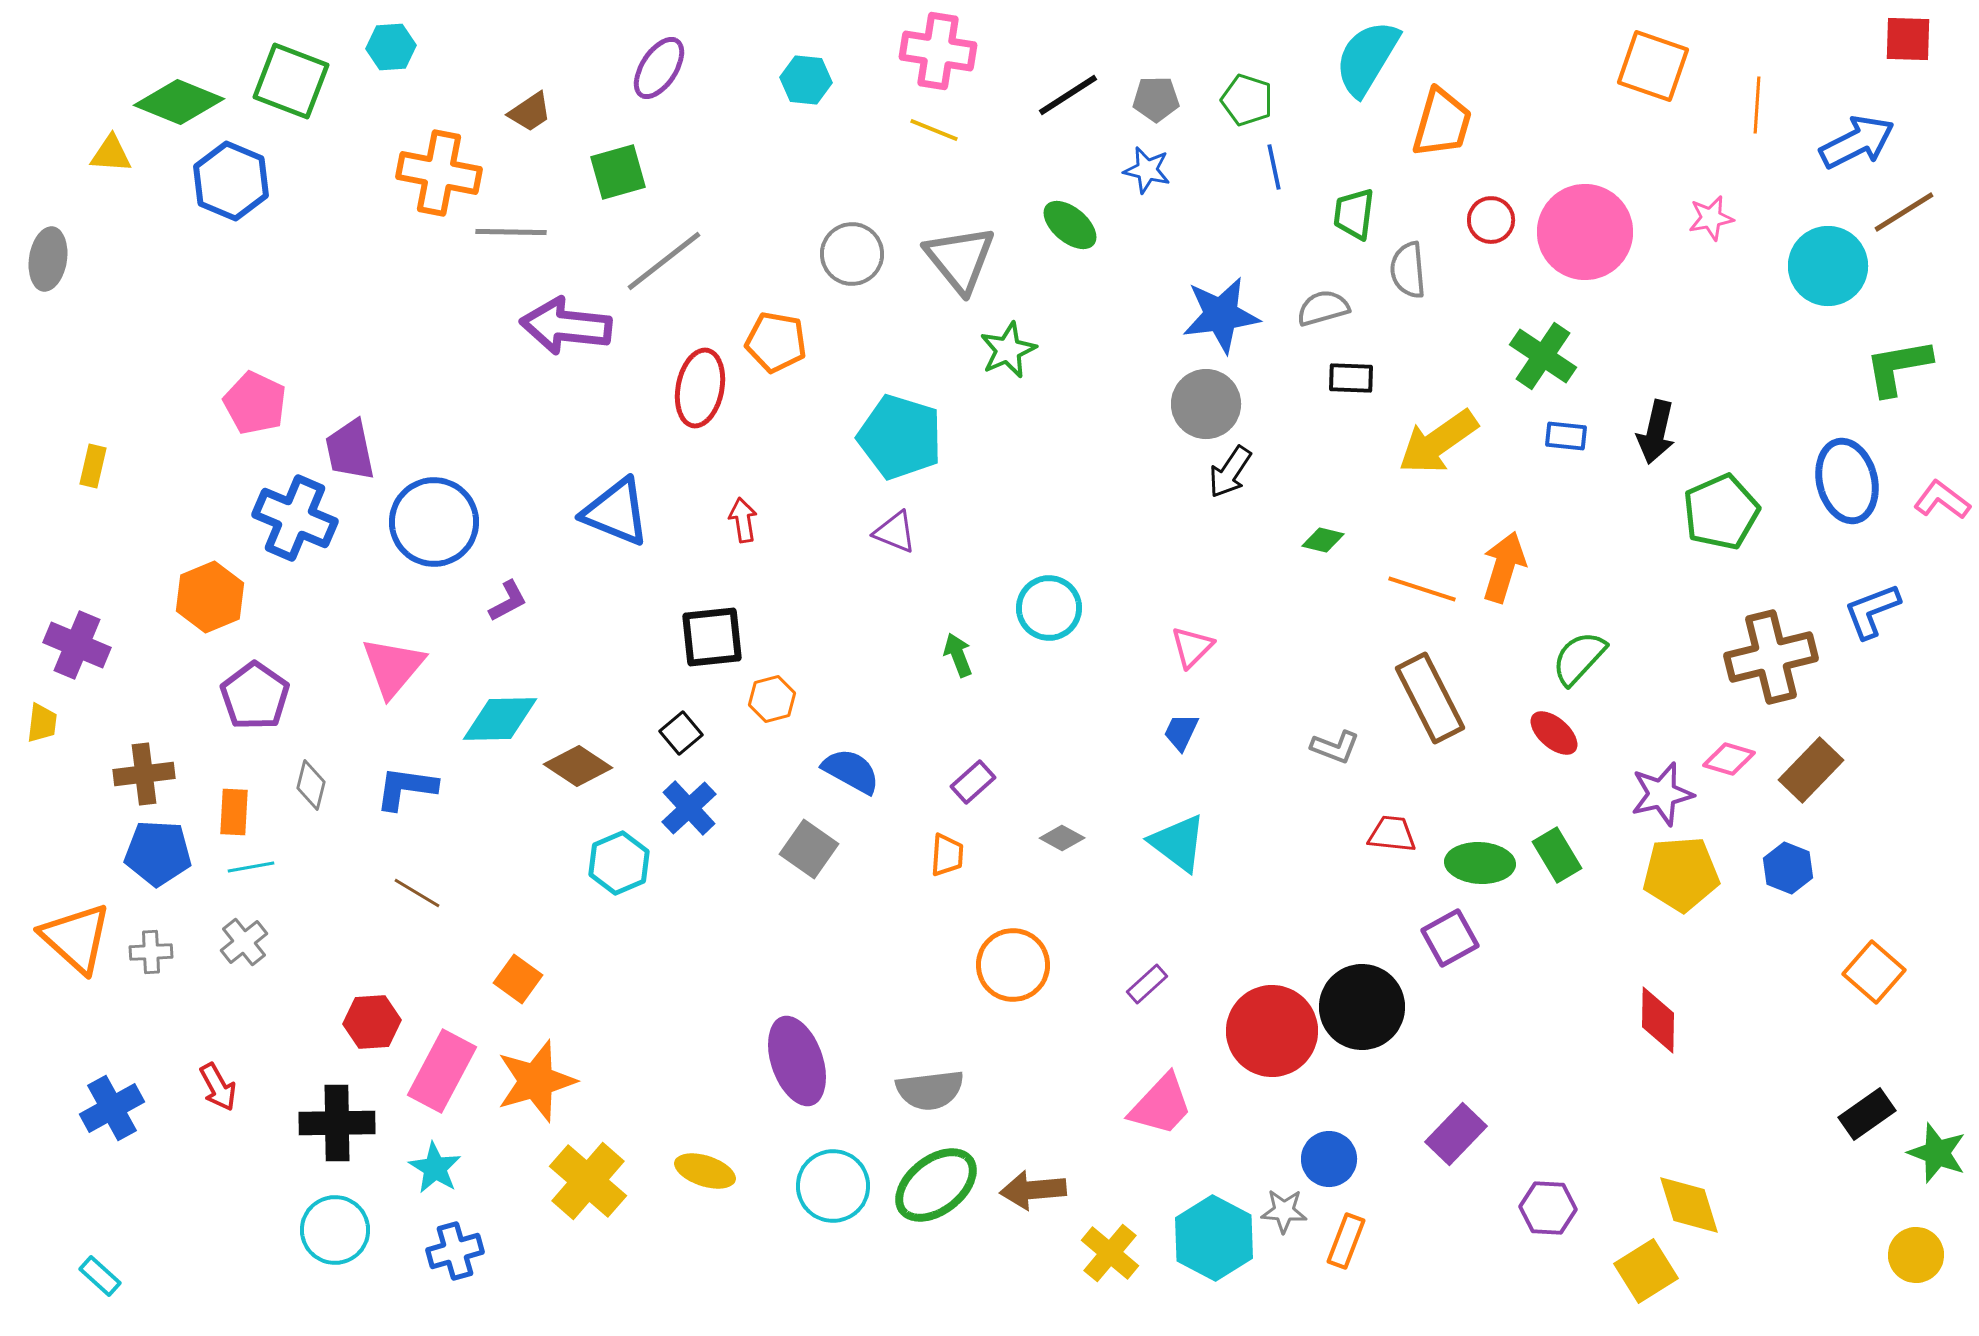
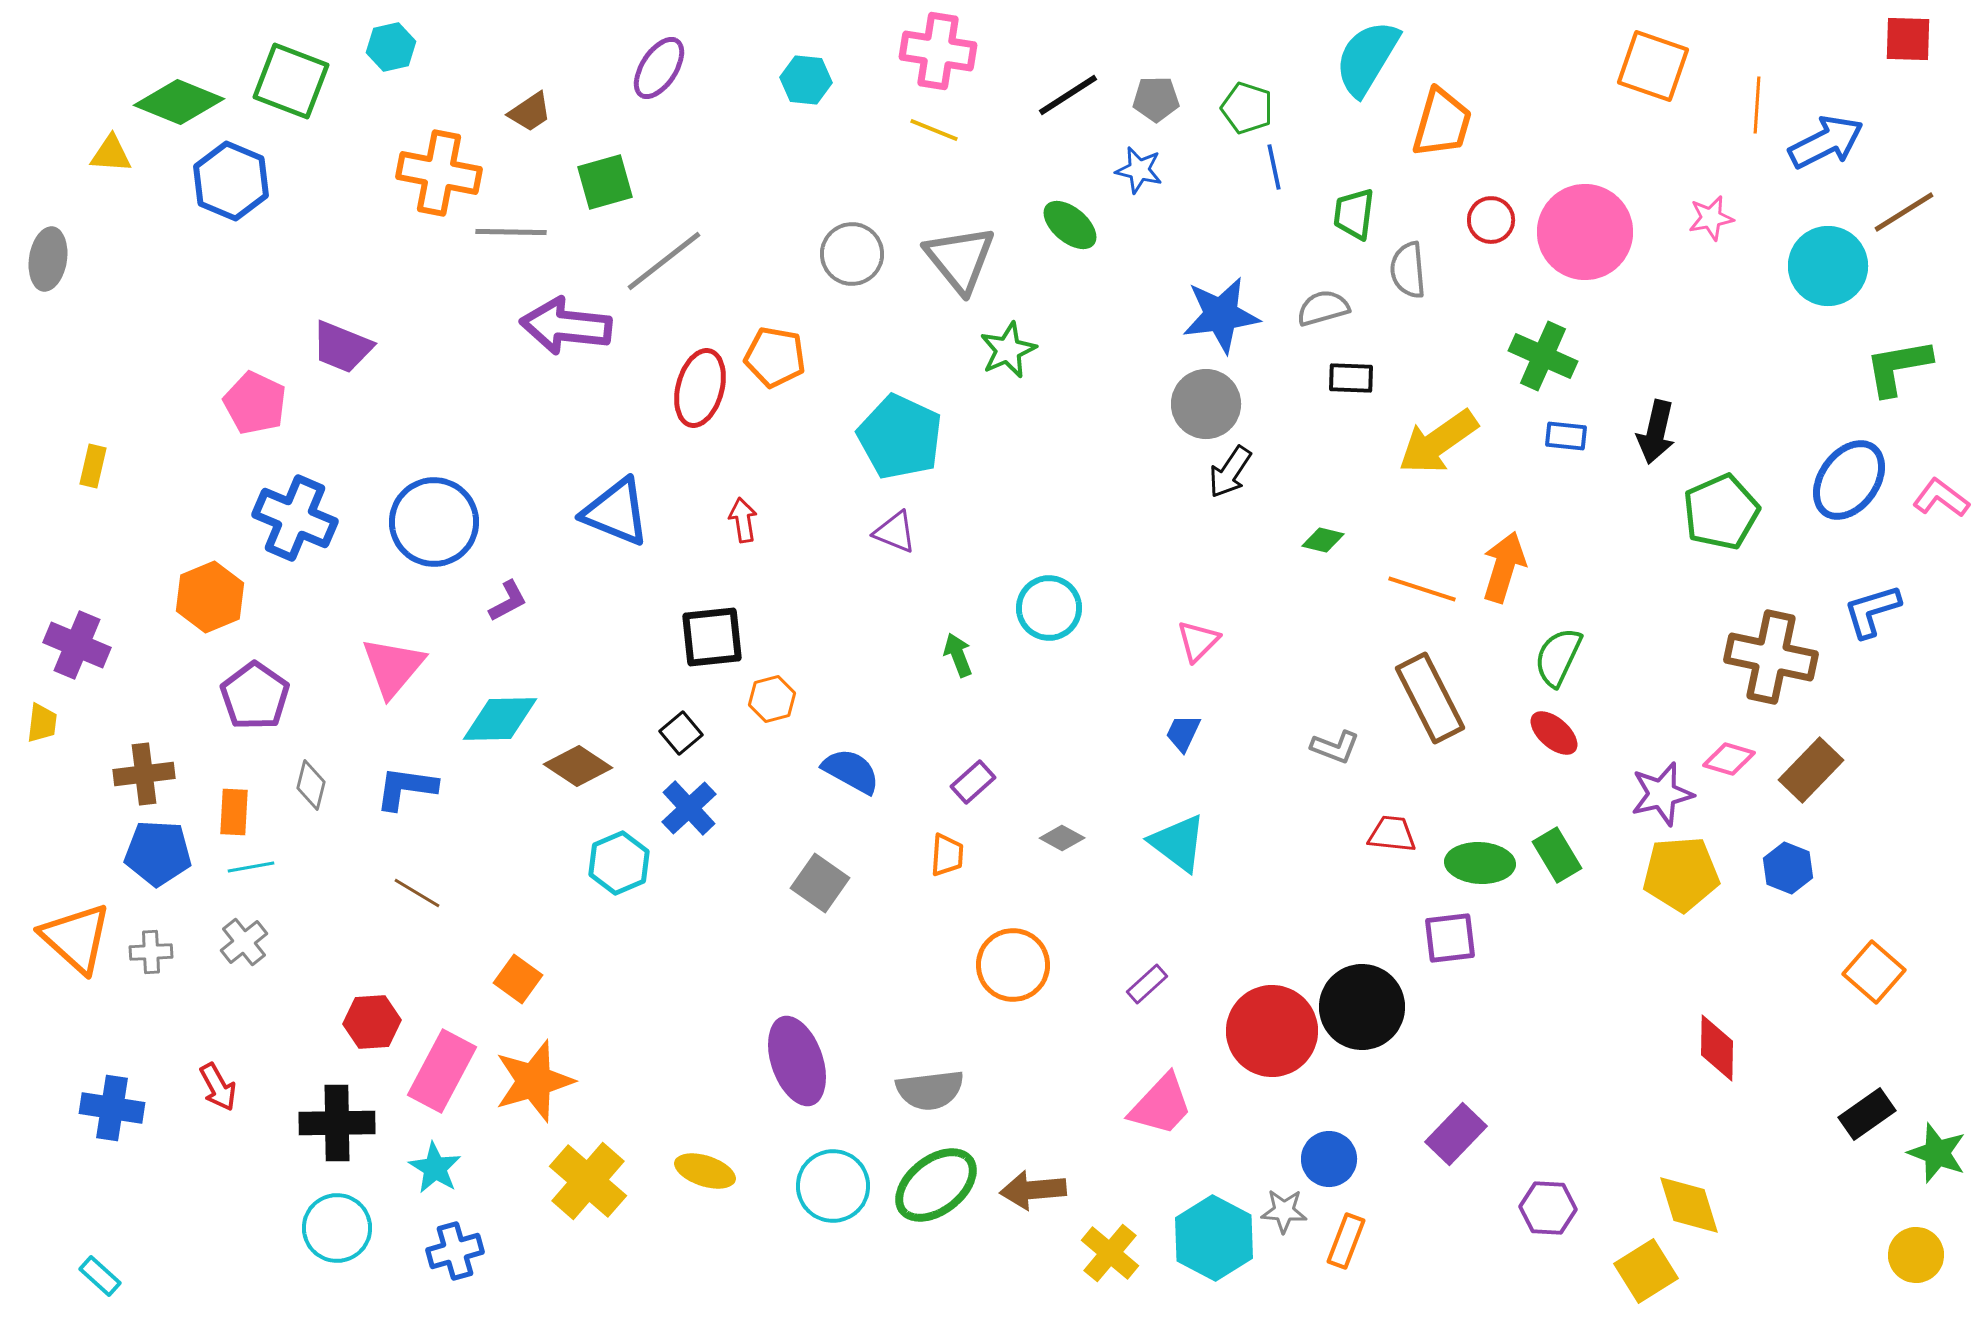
cyan hexagon at (391, 47): rotated 9 degrees counterclockwise
green pentagon at (1247, 100): moved 8 px down
blue arrow at (1857, 142): moved 31 px left
blue star at (1147, 170): moved 8 px left
green square at (618, 172): moved 13 px left, 10 px down
orange pentagon at (776, 342): moved 1 px left, 15 px down
green cross at (1543, 356): rotated 10 degrees counterclockwise
red ellipse at (700, 388): rotated 4 degrees clockwise
cyan pentagon at (900, 437): rotated 8 degrees clockwise
purple trapezoid at (350, 450): moved 8 px left, 103 px up; rotated 56 degrees counterclockwise
blue ellipse at (1847, 481): moved 2 px right, 1 px up; rotated 50 degrees clockwise
pink L-shape at (1942, 500): moved 1 px left, 2 px up
blue L-shape at (1872, 611): rotated 4 degrees clockwise
pink triangle at (1192, 647): moved 6 px right, 6 px up
brown cross at (1771, 657): rotated 26 degrees clockwise
green semicircle at (1579, 658): moved 21 px left, 1 px up; rotated 18 degrees counterclockwise
blue trapezoid at (1181, 732): moved 2 px right, 1 px down
gray square at (809, 849): moved 11 px right, 34 px down
purple square at (1450, 938): rotated 22 degrees clockwise
red diamond at (1658, 1020): moved 59 px right, 28 px down
orange star at (536, 1081): moved 2 px left
blue cross at (112, 1108): rotated 38 degrees clockwise
cyan circle at (335, 1230): moved 2 px right, 2 px up
